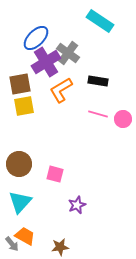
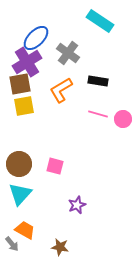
purple cross: moved 19 px left
pink square: moved 8 px up
cyan triangle: moved 8 px up
orange trapezoid: moved 6 px up
brown star: rotated 18 degrees clockwise
